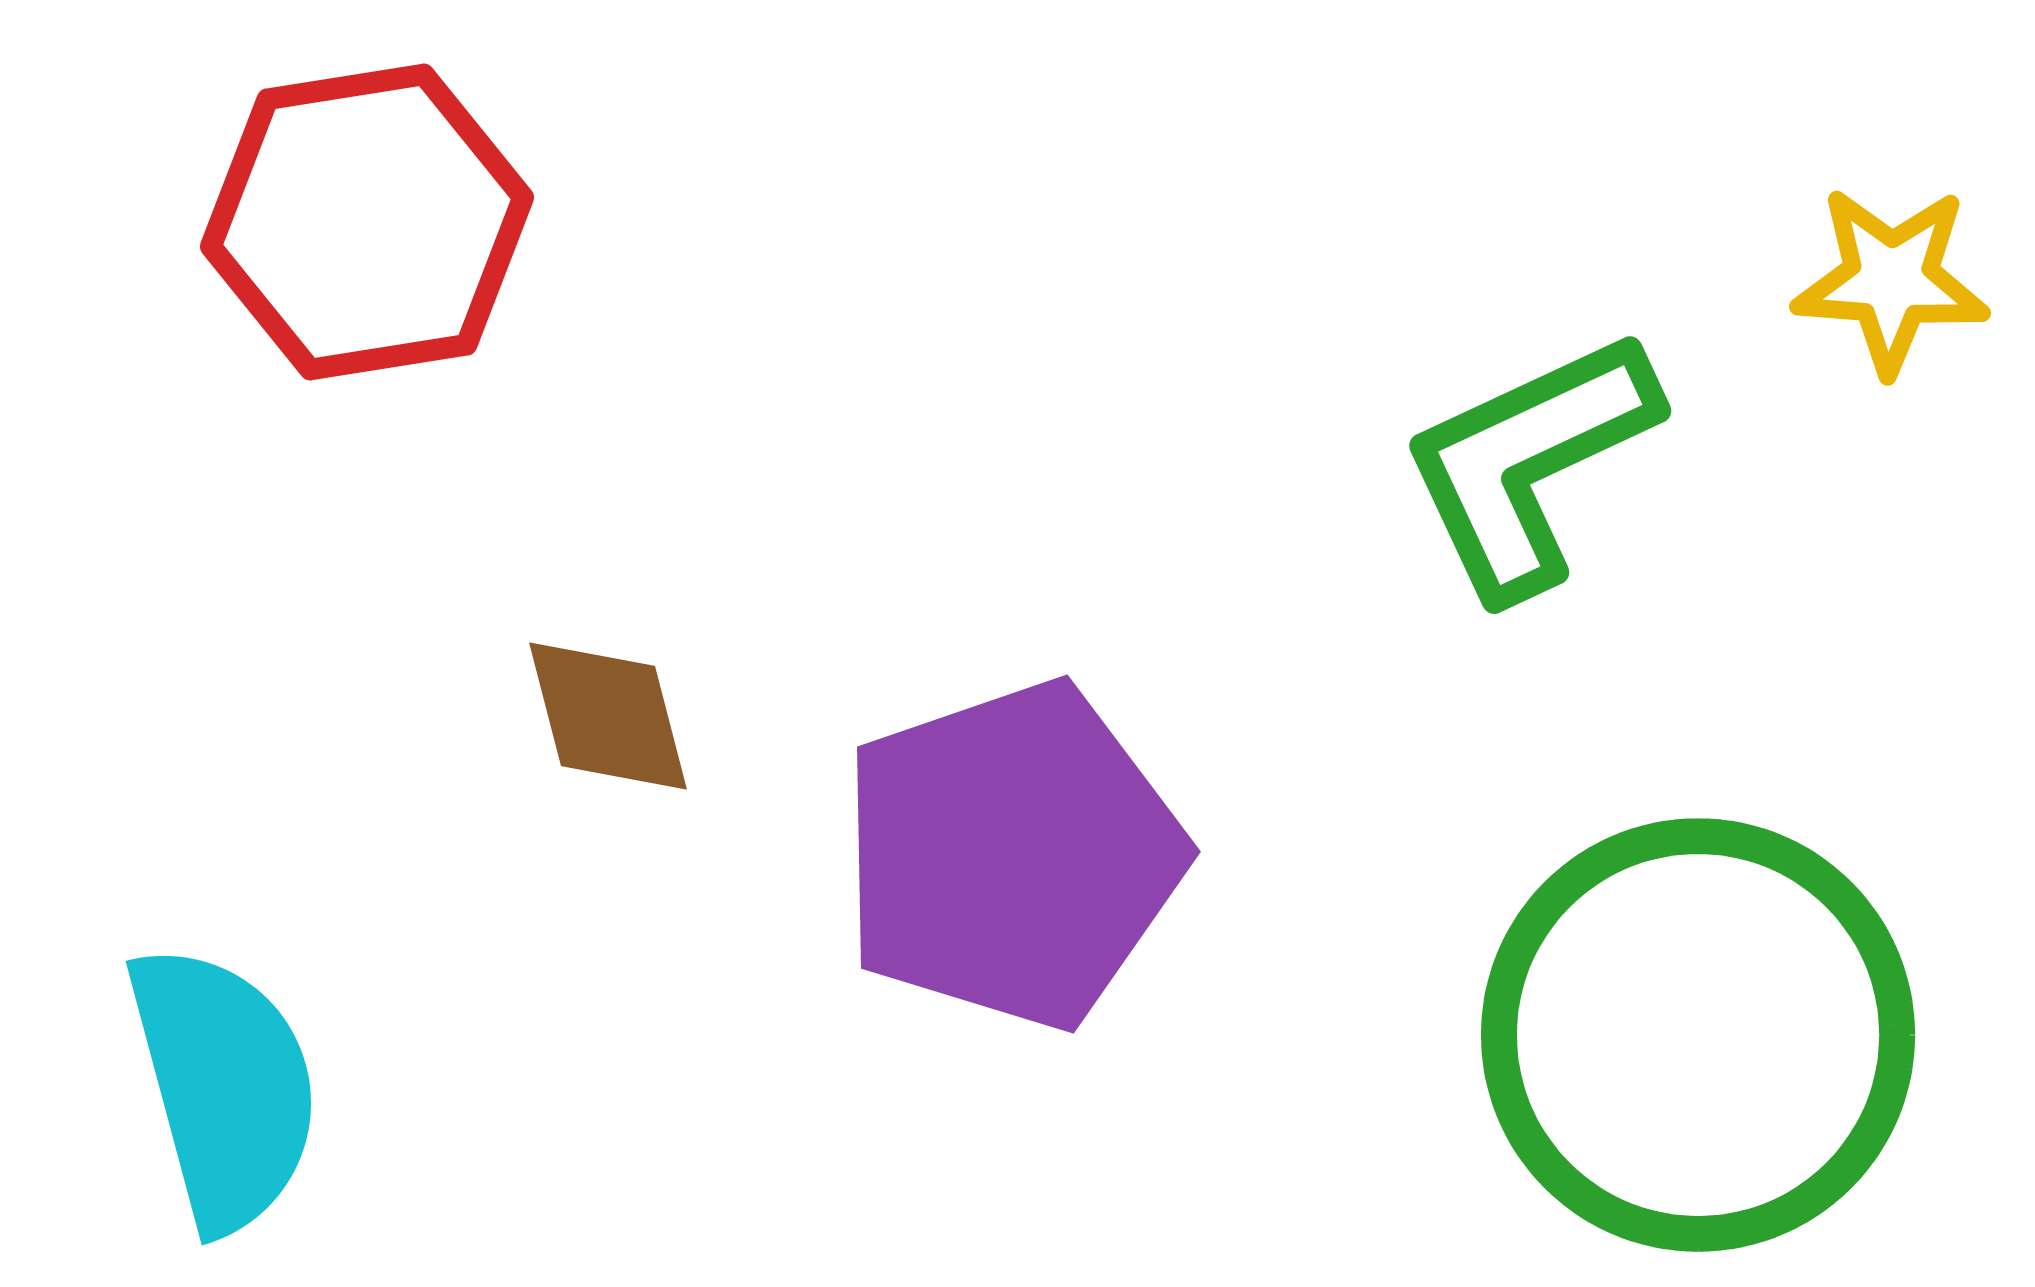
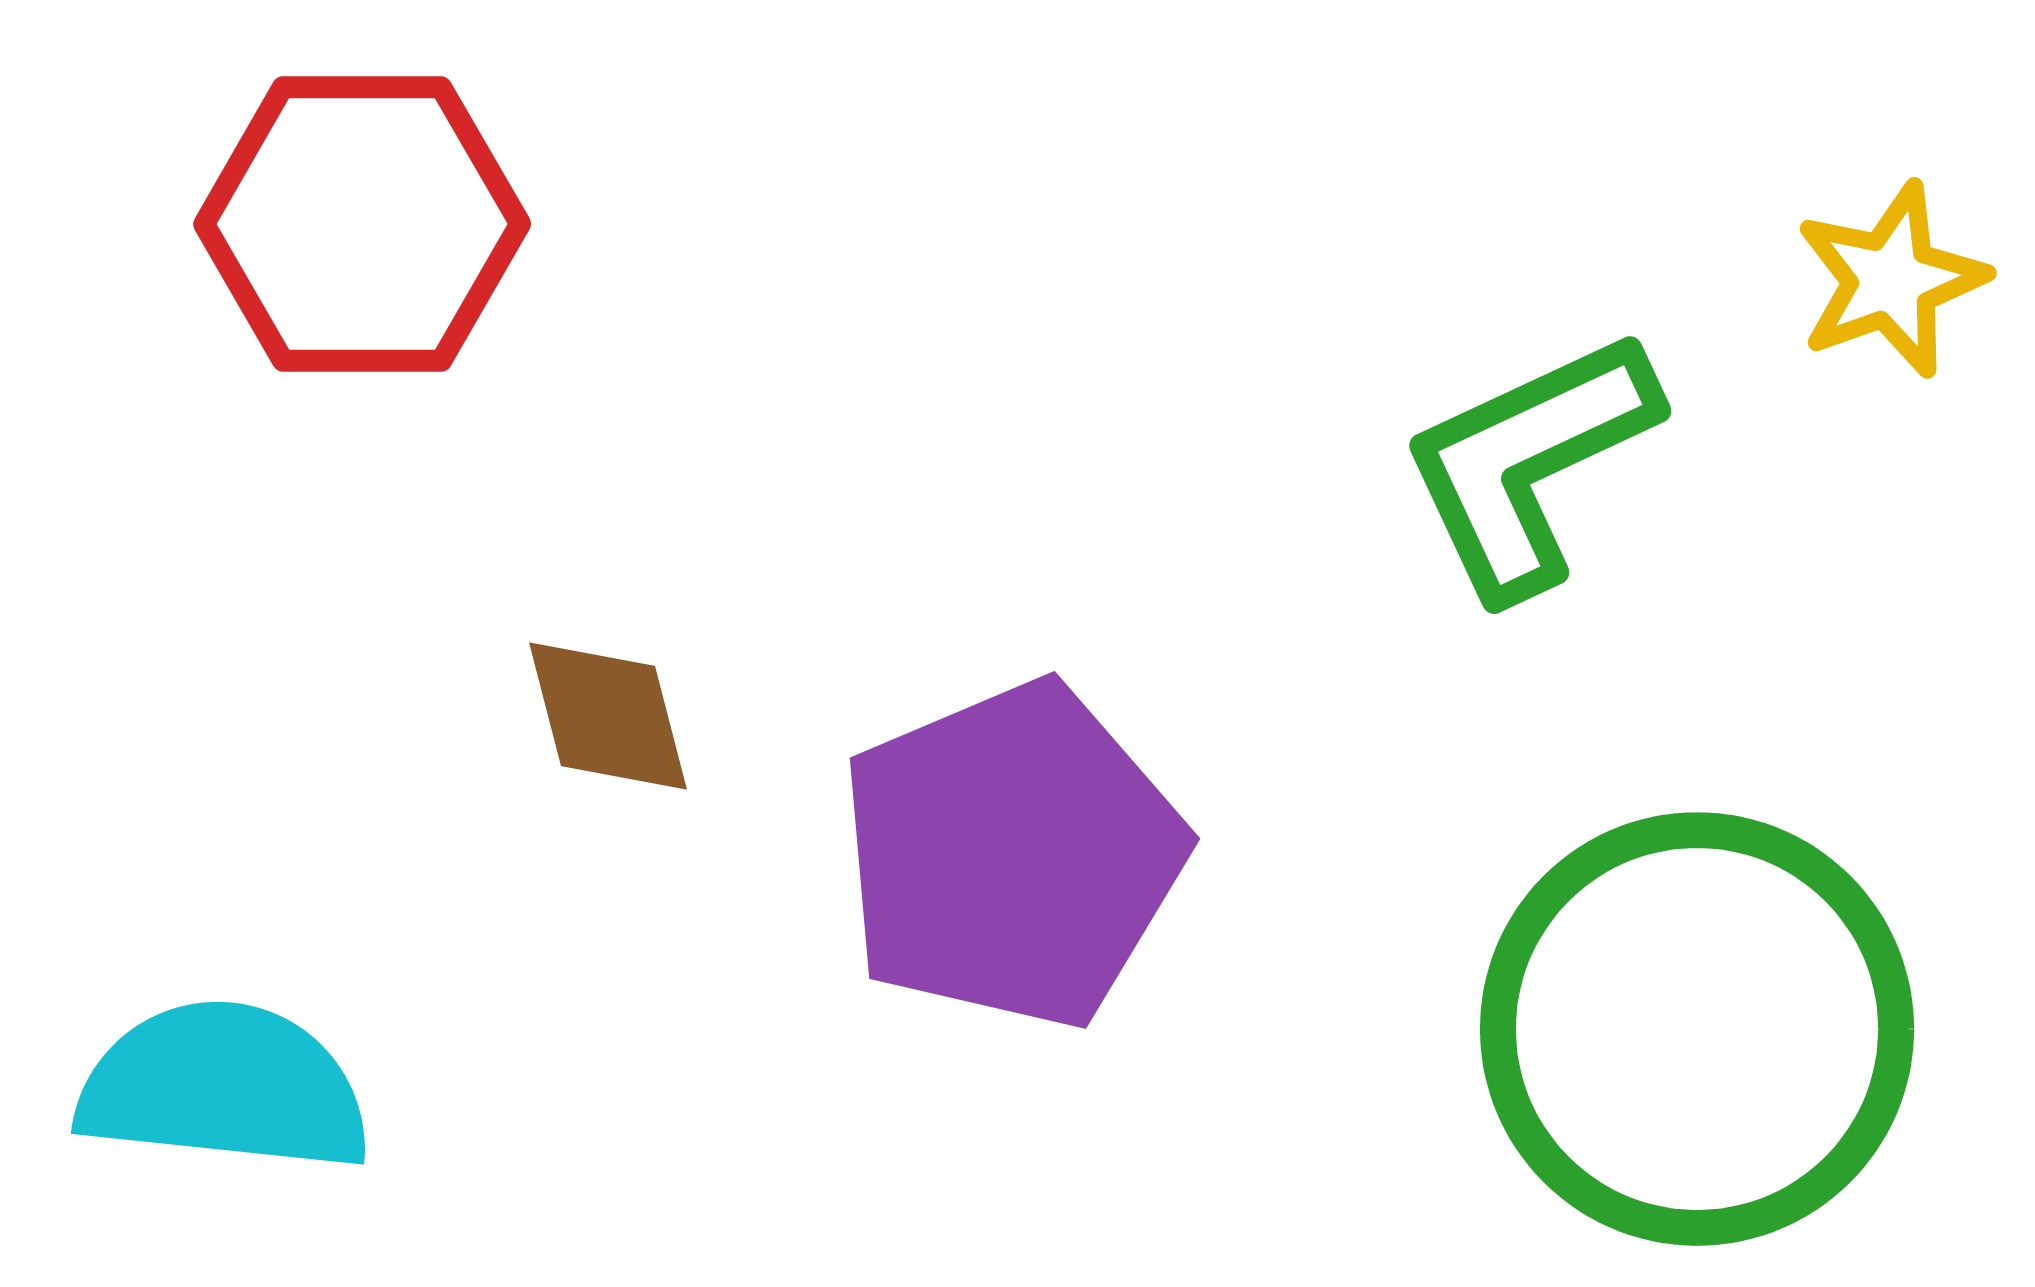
red hexagon: moved 5 px left, 2 px down; rotated 9 degrees clockwise
yellow star: rotated 24 degrees counterclockwise
purple pentagon: rotated 4 degrees counterclockwise
green circle: moved 1 px left, 6 px up
cyan semicircle: rotated 69 degrees counterclockwise
